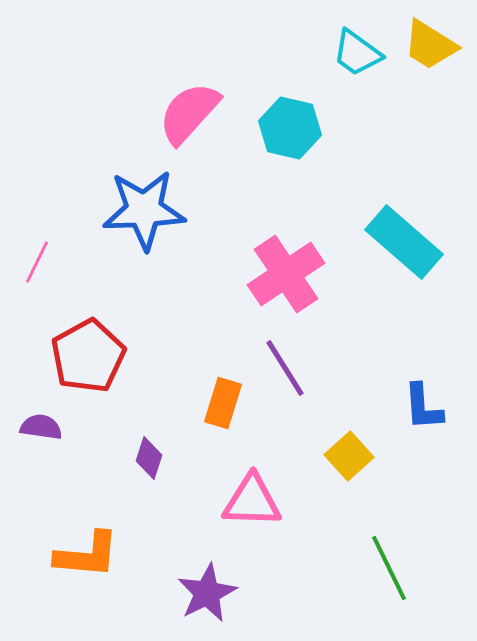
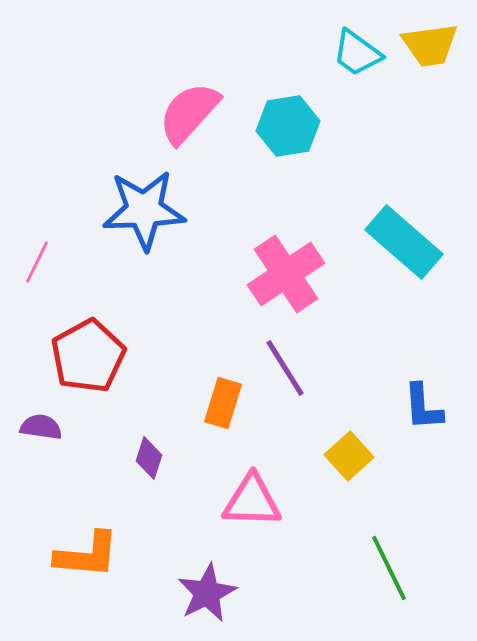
yellow trapezoid: rotated 40 degrees counterclockwise
cyan hexagon: moved 2 px left, 2 px up; rotated 22 degrees counterclockwise
